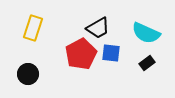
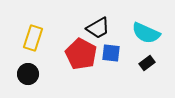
yellow rectangle: moved 10 px down
red pentagon: rotated 16 degrees counterclockwise
